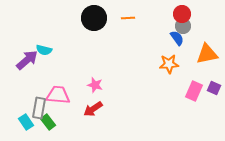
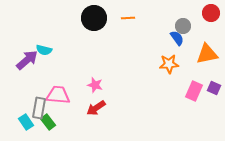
red circle: moved 29 px right, 1 px up
red arrow: moved 3 px right, 1 px up
